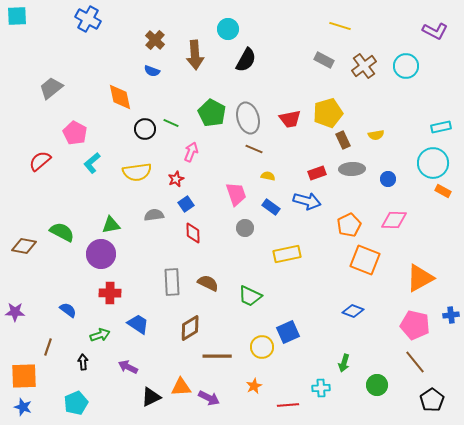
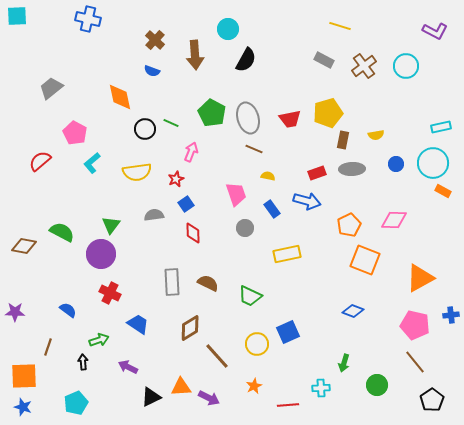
blue cross at (88, 19): rotated 15 degrees counterclockwise
brown rectangle at (343, 140): rotated 36 degrees clockwise
blue circle at (388, 179): moved 8 px right, 15 px up
blue rectangle at (271, 207): moved 1 px right, 2 px down; rotated 18 degrees clockwise
green triangle at (111, 225): rotated 42 degrees counterclockwise
red cross at (110, 293): rotated 25 degrees clockwise
green arrow at (100, 335): moved 1 px left, 5 px down
yellow circle at (262, 347): moved 5 px left, 3 px up
brown line at (217, 356): rotated 48 degrees clockwise
